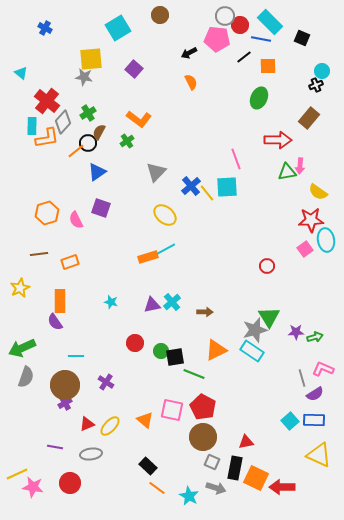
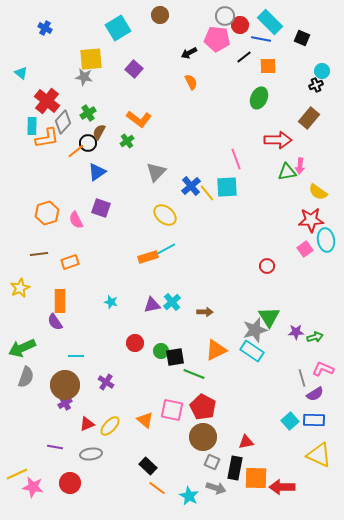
orange square at (256, 478): rotated 25 degrees counterclockwise
